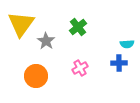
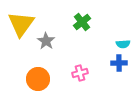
green cross: moved 4 px right, 5 px up
cyan semicircle: moved 4 px left
pink cross: moved 5 px down; rotated 14 degrees clockwise
orange circle: moved 2 px right, 3 px down
